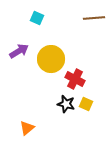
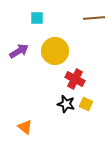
cyan square: rotated 24 degrees counterclockwise
yellow circle: moved 4 px right, 8 px up
orange triangle: moved 2 px left, 1 px up; rotated 42 degrees counterclockwise
